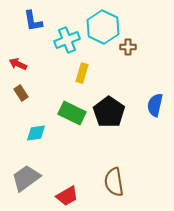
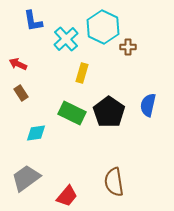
cyan cross: moved 1 px left, 1 px up; rotated 20 degrees counterclockwise
blue semicircle: moved 7 px left
red trapezoid: rotated 20 degrees counterclockwise
